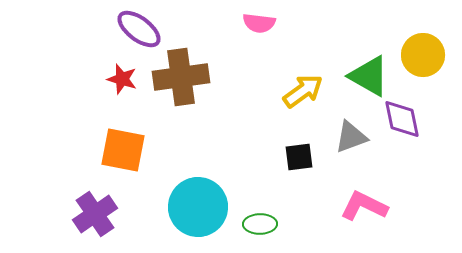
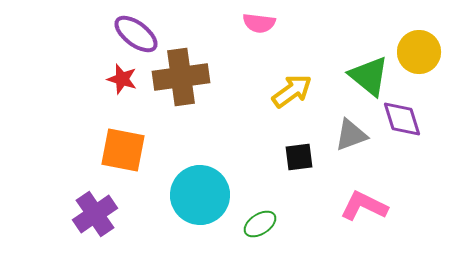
purple ellipse: moved 3 px left, 5 px down
yellow circle: moved 4 px left, 3 px up
green triangle: rotated 9 degrees clockwise
yellow arrow: moved 11 px left
purple diamond: rotated 6 degrees counterclockwise
gray triangle: moved 2 px up
cyan circle: moved 2 px right, 12 px up
green ellipse: rotated 32 degrees counterclockwise
